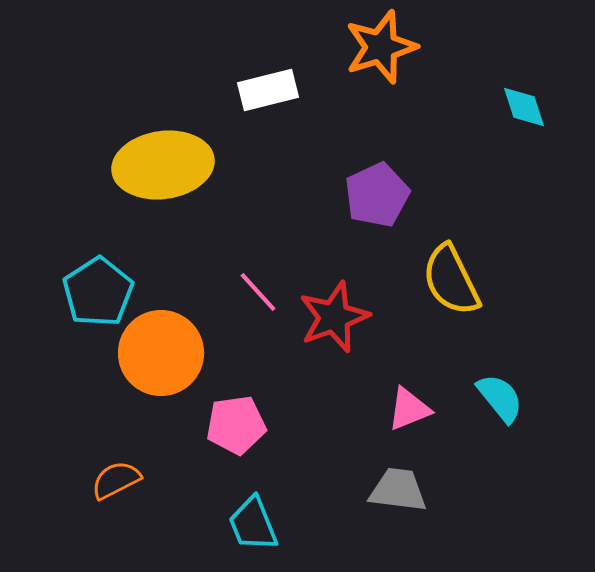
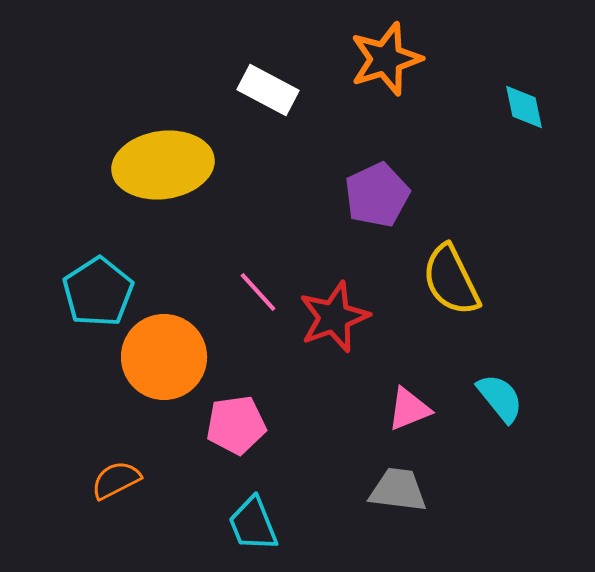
orange star: moved 5 px right, 12 px down
white rectangle: rotated 42 degrees clockwise
cyan diamond: rotated 6 degrees clockwise
orange circle: moved 3 px right, 4 px down
